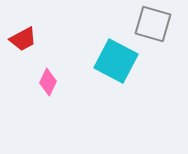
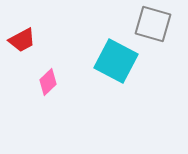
red trapezoid: moved 1 px left, 1 px down
pink diamond: rotated 20 degrees clockwise
